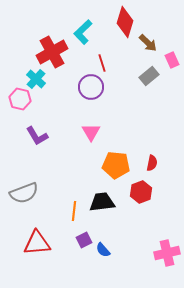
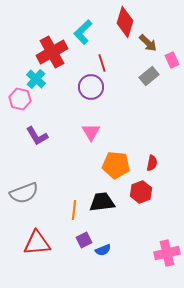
orange line: moved 1 px up
blue semicircle: rotated 70 degrees counterclockwise
